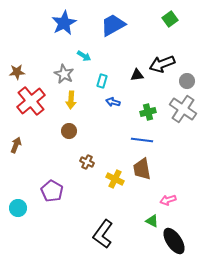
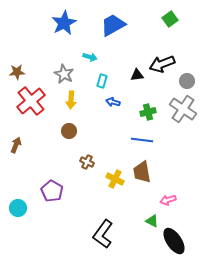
cyan arrow: moved 6 px right, 1 px down; rotated 16 degrees counterclockwise
brown trapezoid: moved 3 px down
